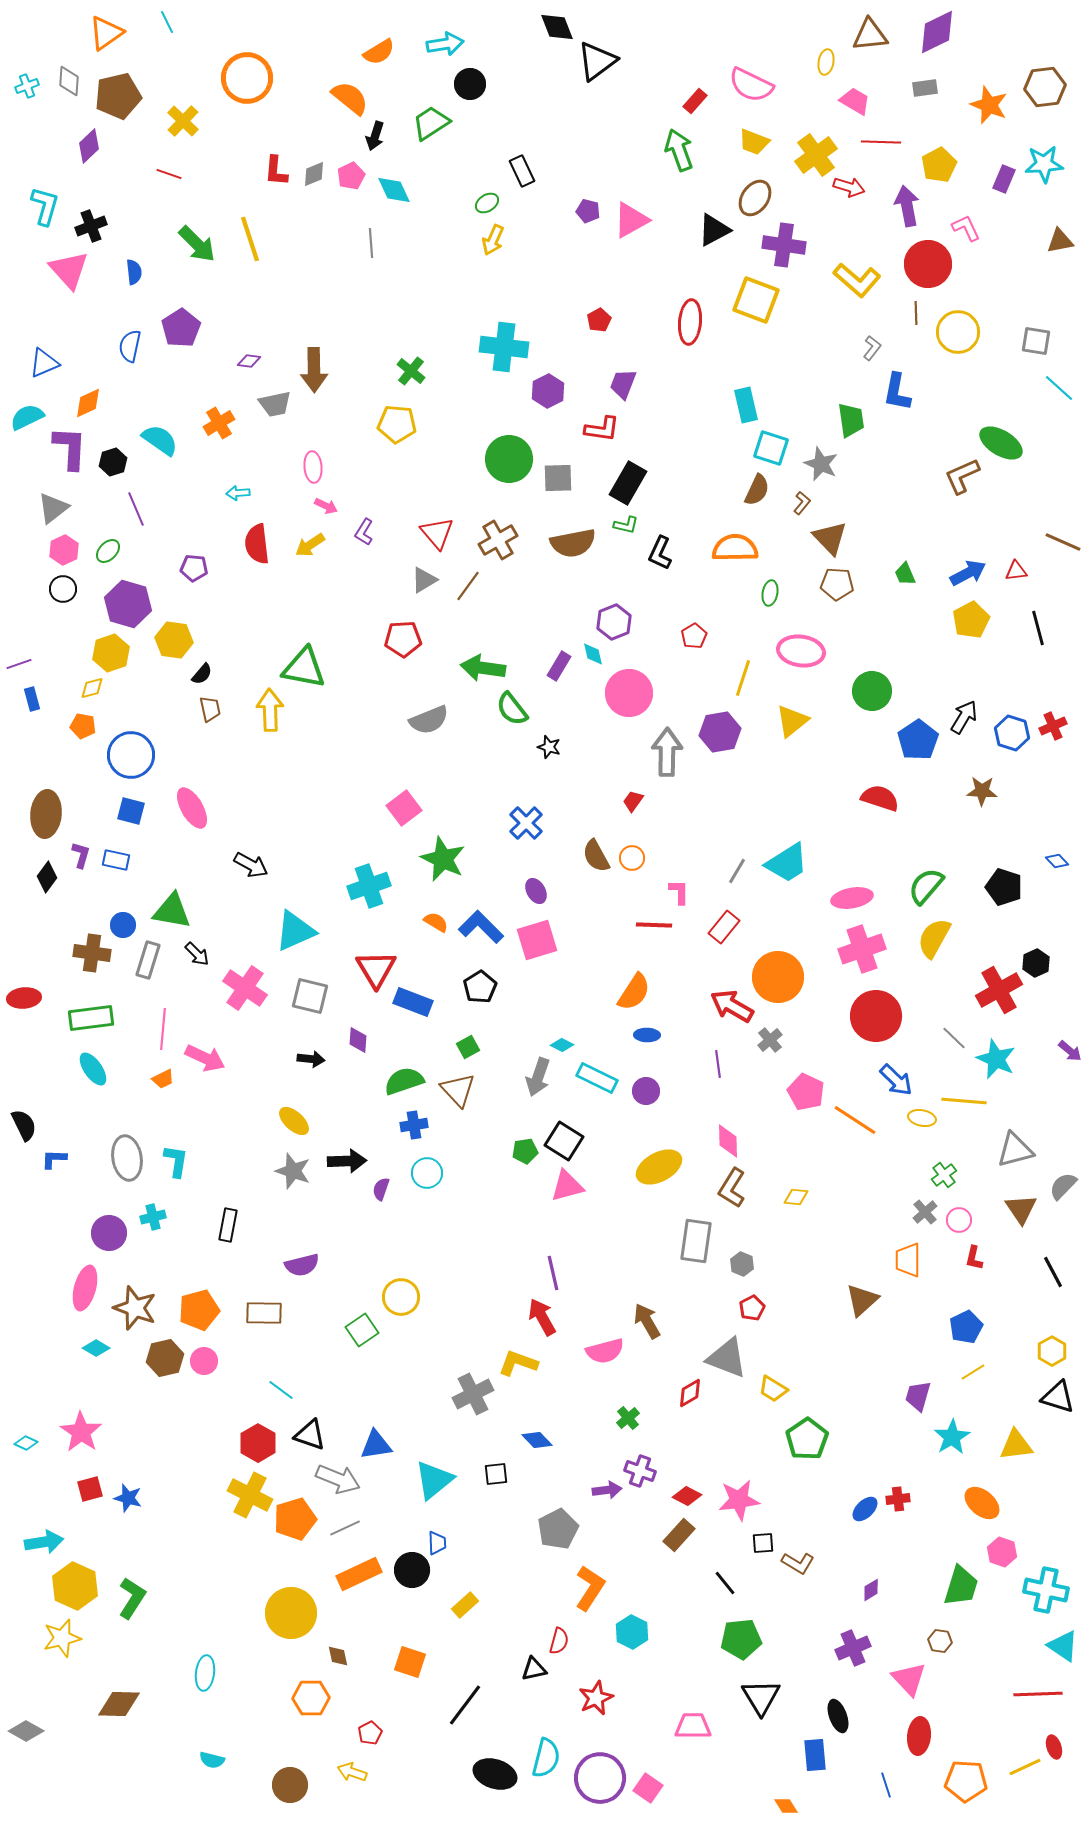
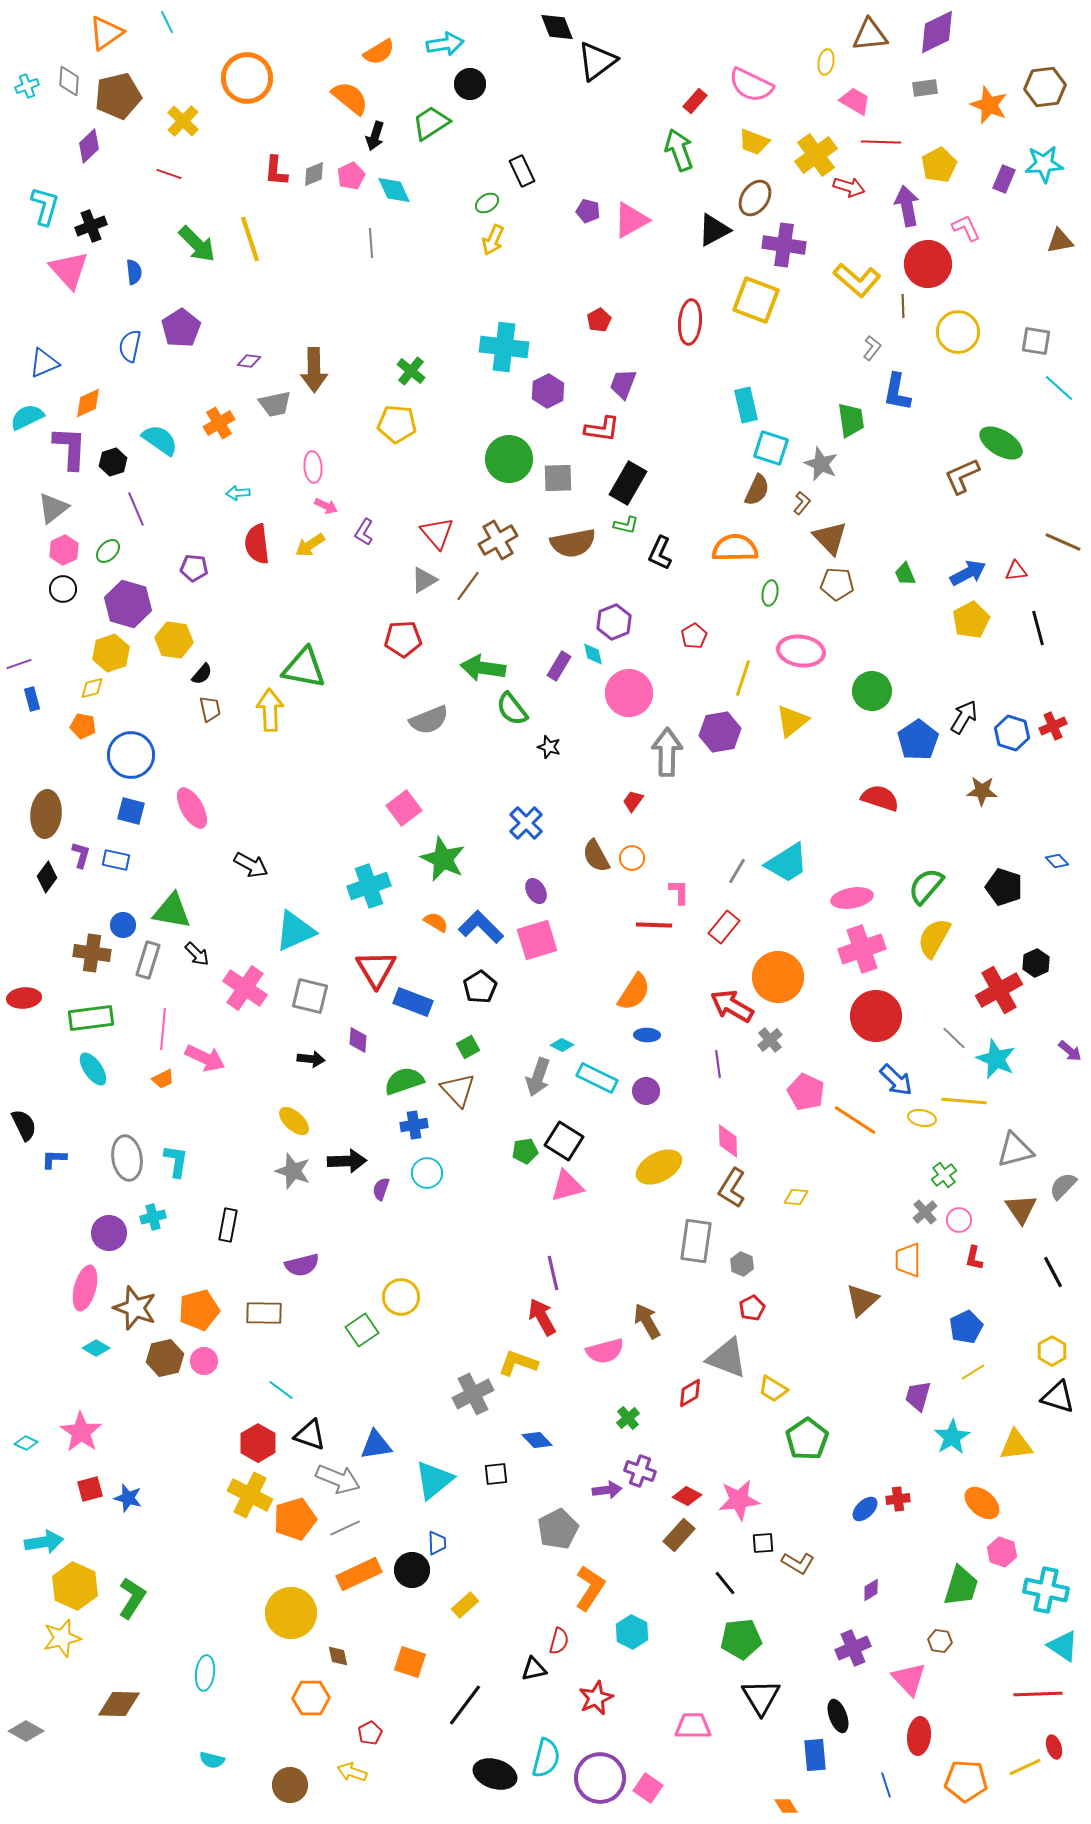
brown line at (916, 313): moved 13 px left, 7 px up
